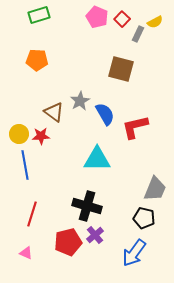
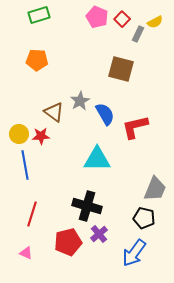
purple cross: moved 4 px right, 1 px up
